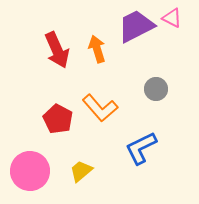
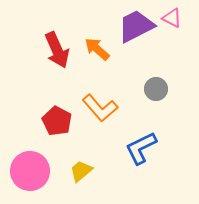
orange arrow: rotated 32 degrees counterclockwise
red pentagon: moved 1 px left, 2 px down
